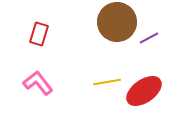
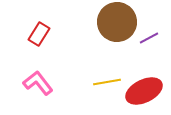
red rectangle: rotated 15 degrees clockwise
red ellipse: rotated 9 degrees clockwise
